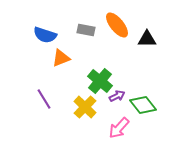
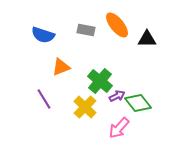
blue semicircle: moved 2 px left
orange triangle: moved 9 px down
green diamond: moved 5 px left, 2 px up
